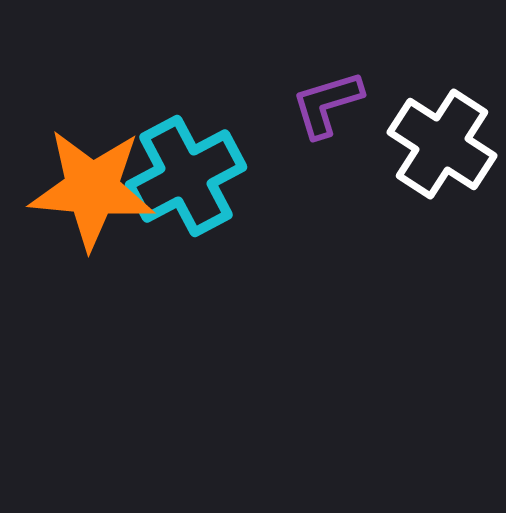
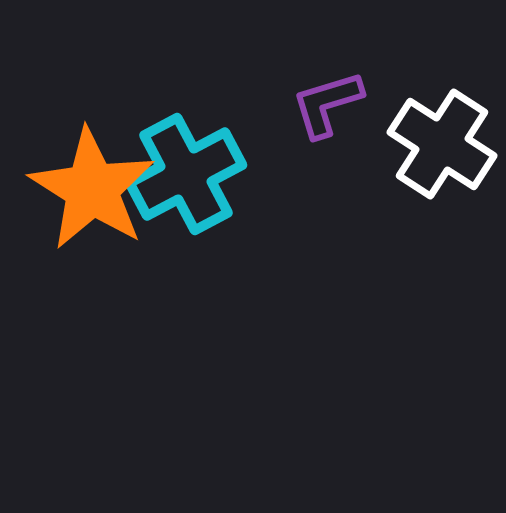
cyan cross: moved 2 px up
orange star: rotated 27 degrees clockwise
